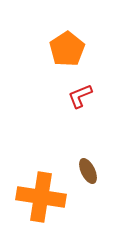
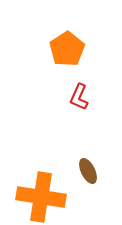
red L-shape: moved 1 px left, 1 px down; rotated 44 degrees counterclockwise
